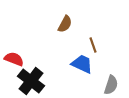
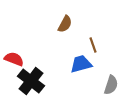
blue trapezoid: moved 1 px left; rotated 40 degrees counterclockwise
